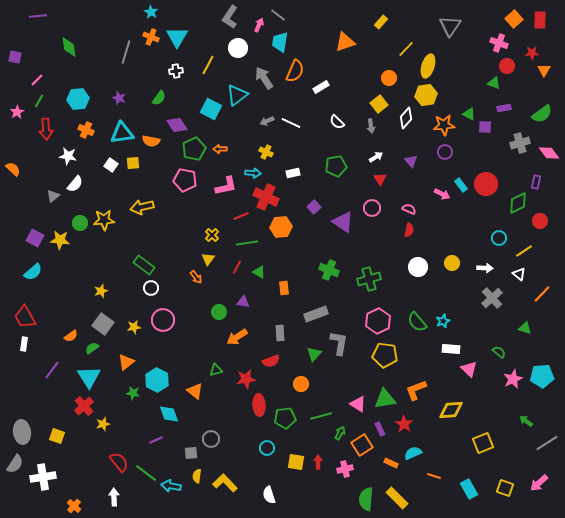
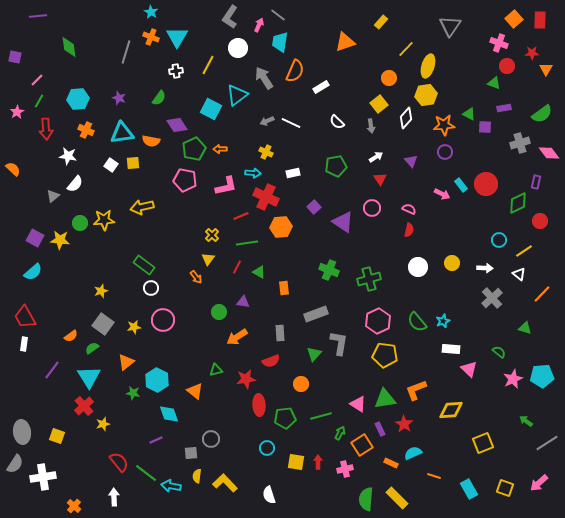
orange triangle at (544, 70): moved 2 px right, 1 px up
cyan circle at (499, 238): moved 2 px down
